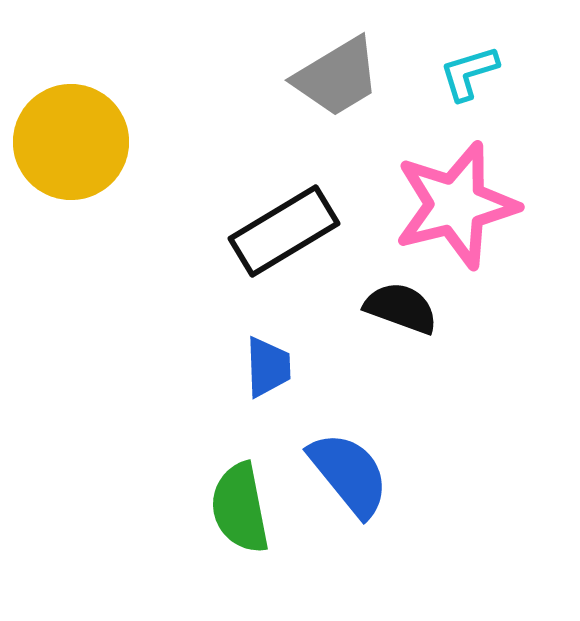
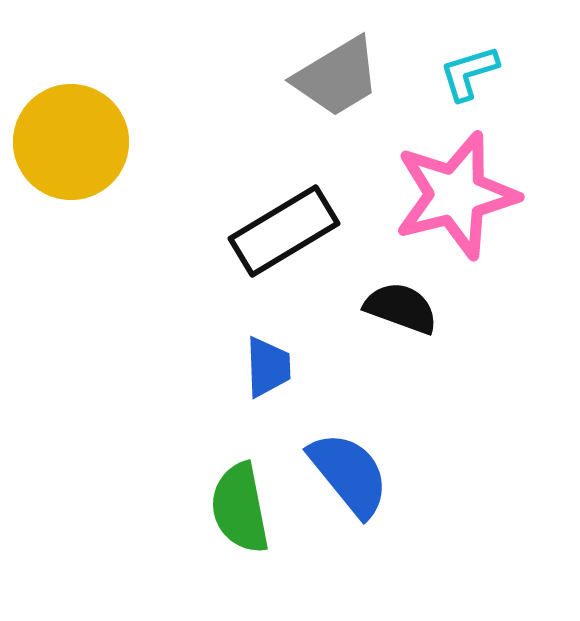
pink star: moved 10 px up
